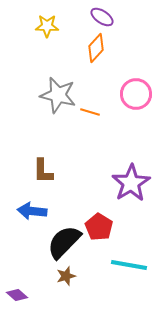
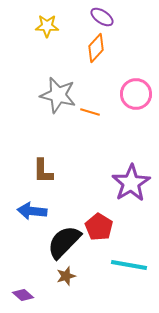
purple diamond: moved 6 px right
